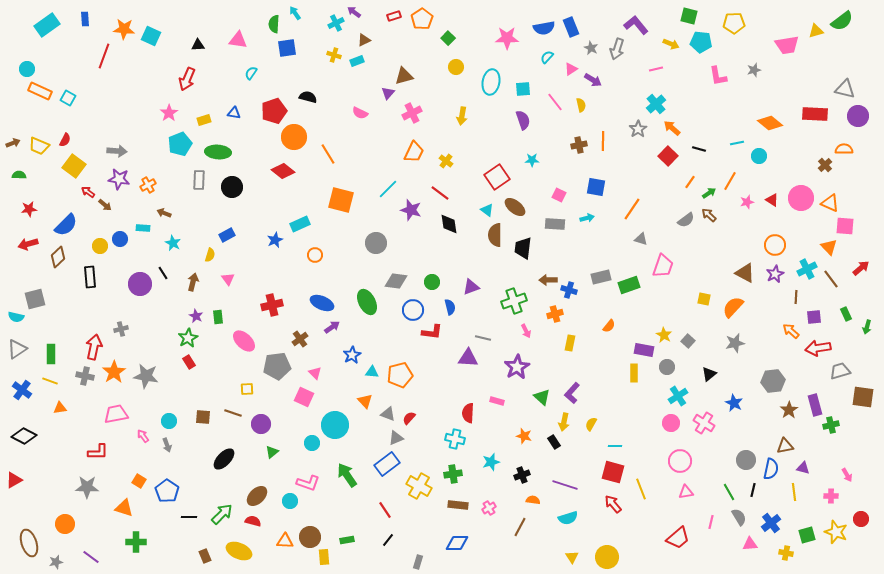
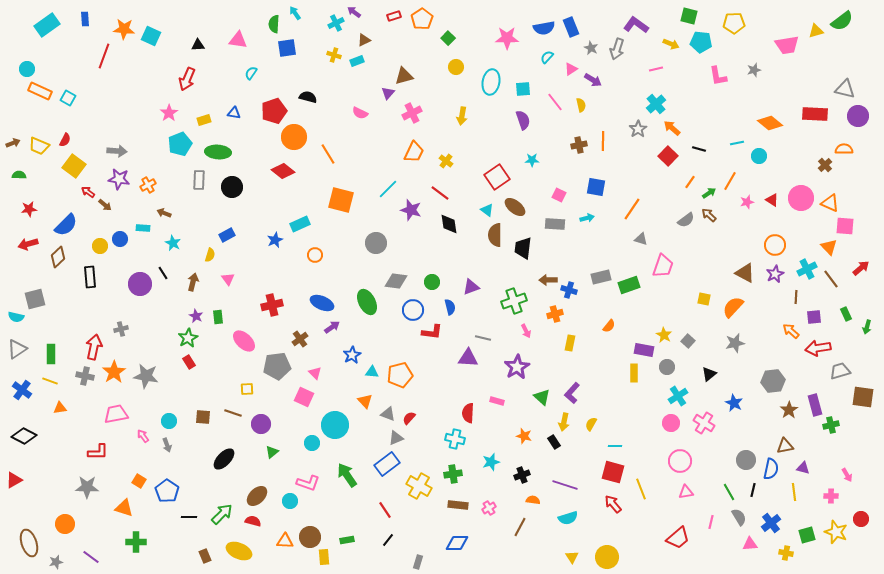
purple L-shape at (636, 25): rotated 15 degrees counterclockwise
